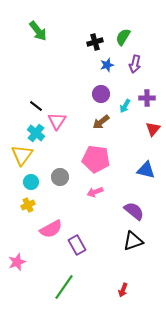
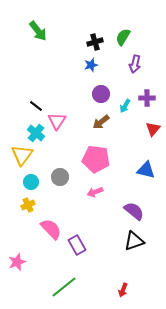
blue star: moved 16 px left
pink semicircle: rotated 105 degrees counterclockwise
black triangle: moved 1 px right
green line: rotated 16 degrees clockwise
